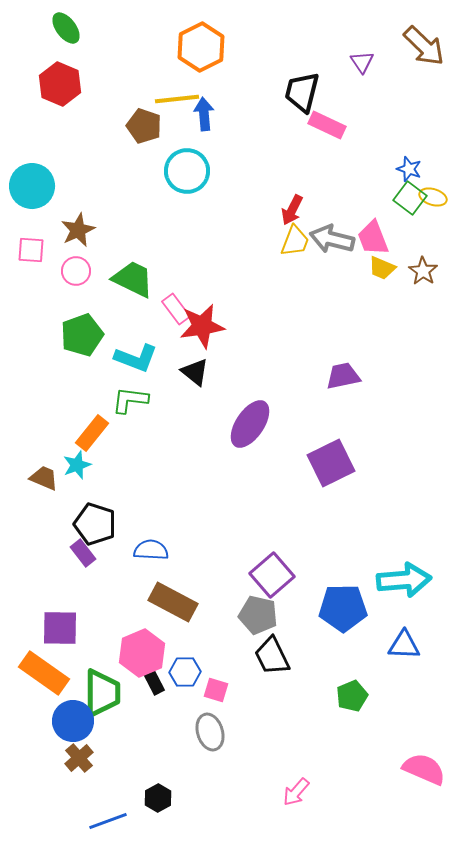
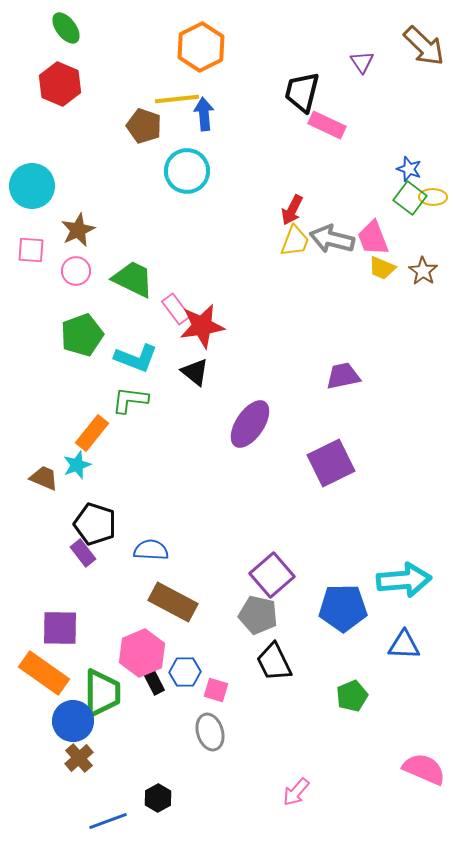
yellow ellipse at (433, 197): rotated 16 degrees counterclockwise
black trapezoid at (272, 656): moved 2 px right, 6 px down
